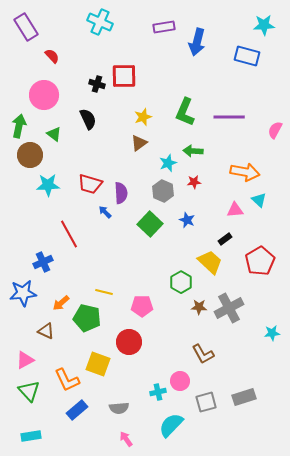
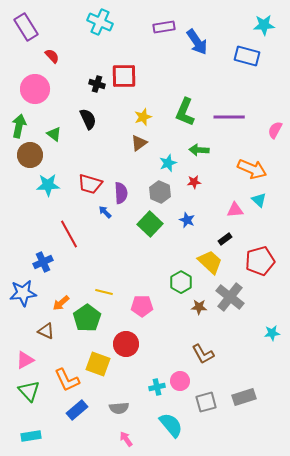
blue arrow at (197, 42): rotated 48 degrees counterclockwise
pink circle at (44, 95): moved 9 px left, 6 px up
green arrow at (193, 151): moved 6 px right, 1 px up
orange arrow at (245, 172): moved 7 px right, 3 px up; rotated 12 degrees clockwise
gray hexagon at (163, 191): moved 3 px left, 1 px down
red pentagon at (260, 261): rotated 16 degrees clockwise
gray cross at (229, 308): moved 1 px right, 11 px up; rotated 24 degrees counterclockwise
green pentagon at (87, 318): rotated 24 degrees clockwise
red circle at (129, 342): moved 3 px left, 2 px down
cyan cross at (158, 392): moved 1 px left, 5 px up
cyan semicircle at (171, 425): rotated 96 degrees clockwise
